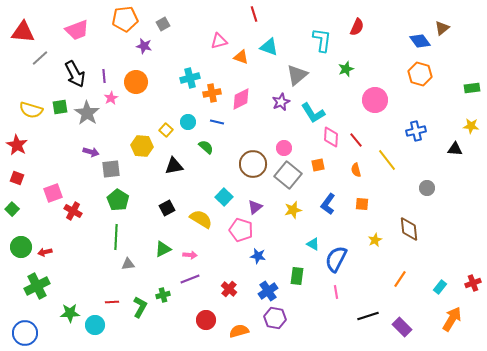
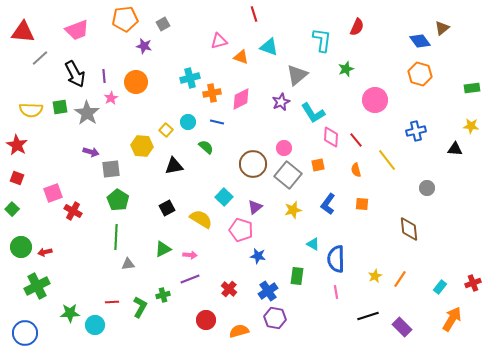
yellow semicircle at (31, 110): rotated 15 degrees counterclockwise
yellow star at (375, 240): moved 36 px down
blue semicircle at (336, 259): rotated 28 degrees counterclockwise
